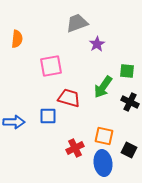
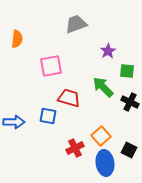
gray trapezoid: moved 1 px left, 1 px down
purple star: moved 11 px right, 7 px down
green arrow: rotated 100 degrees clockwise
blue square: rotated 12 degrees clockwise
orange square: moved 3 px left; rotated 36 degrees clockwise
blue ellipse: moved 2 px right
